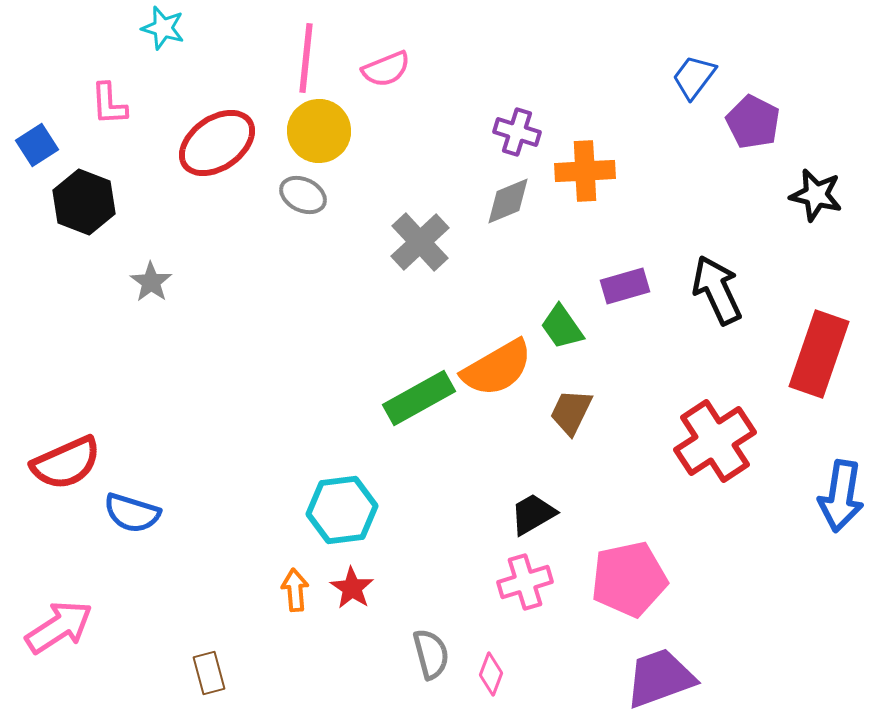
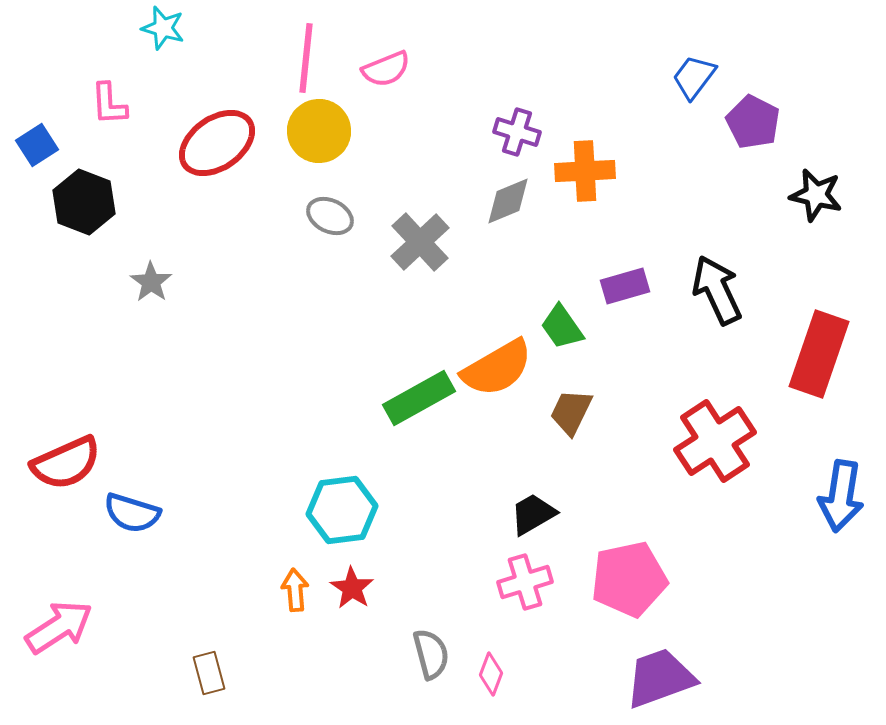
gray ellipse: moved 27 px right, 21 px down
